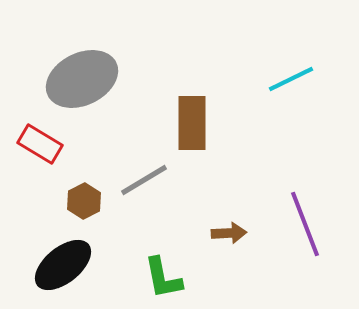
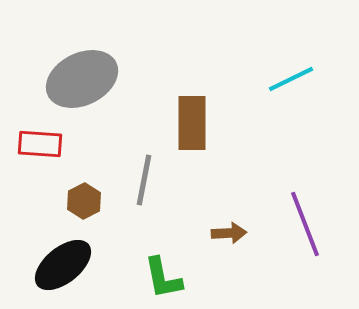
red rectangle: rotated 27 degrees counterclockwise
gray line: rotated 48 degrees counterclockwise
